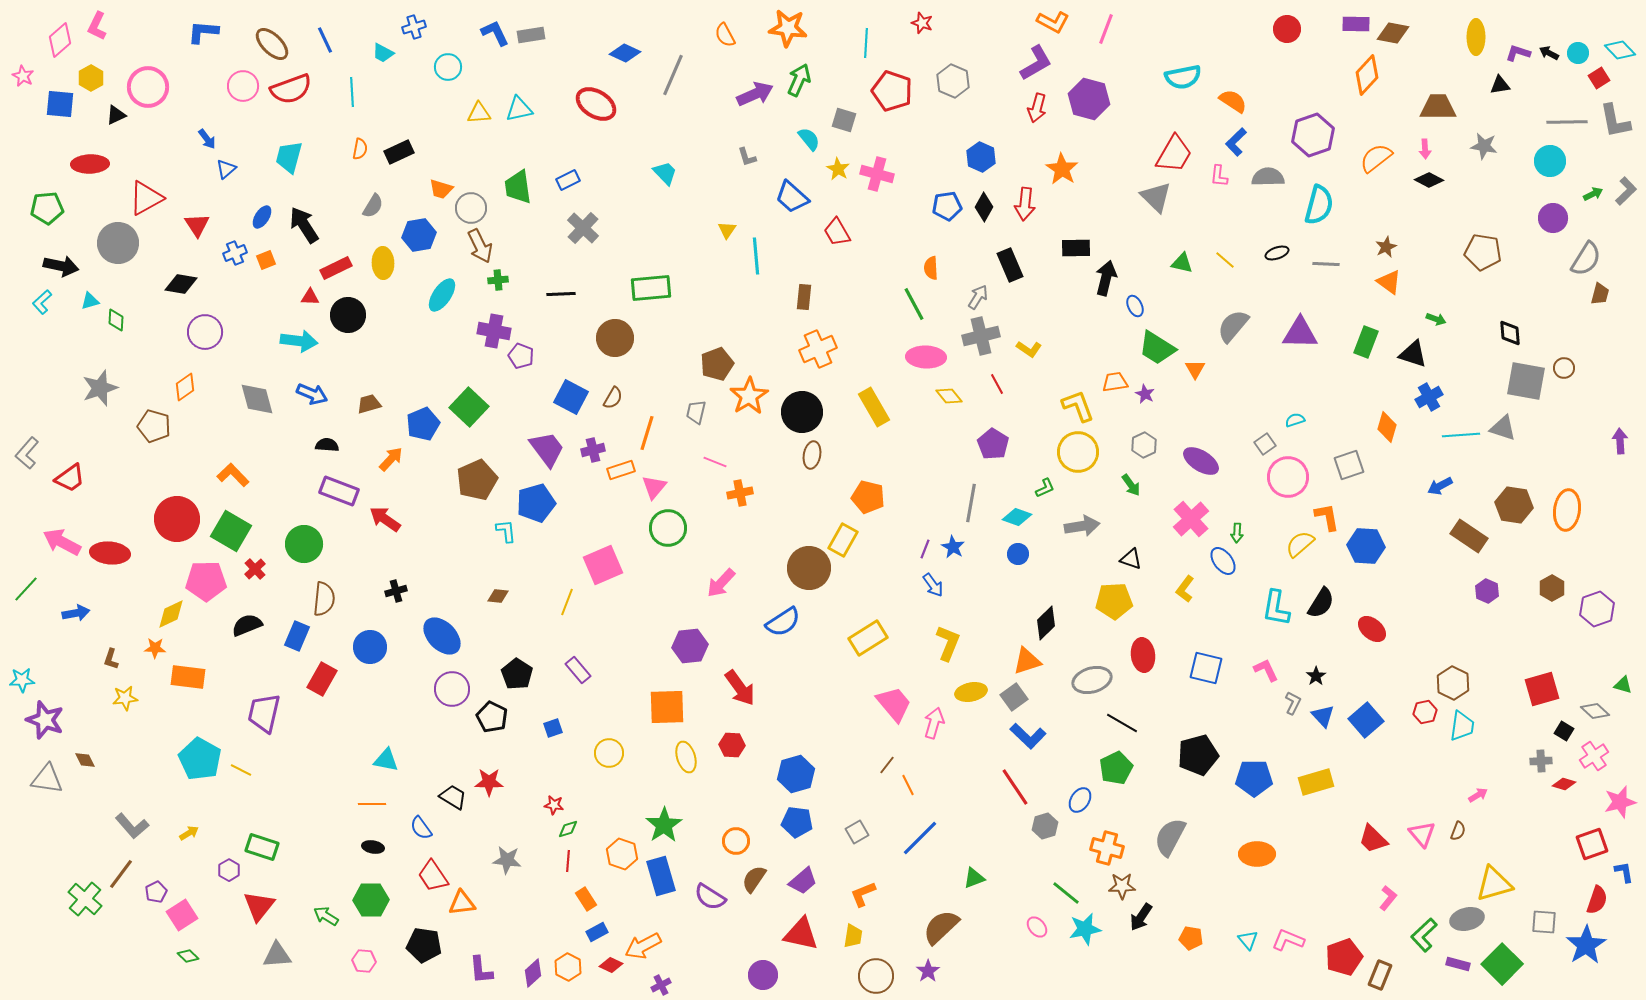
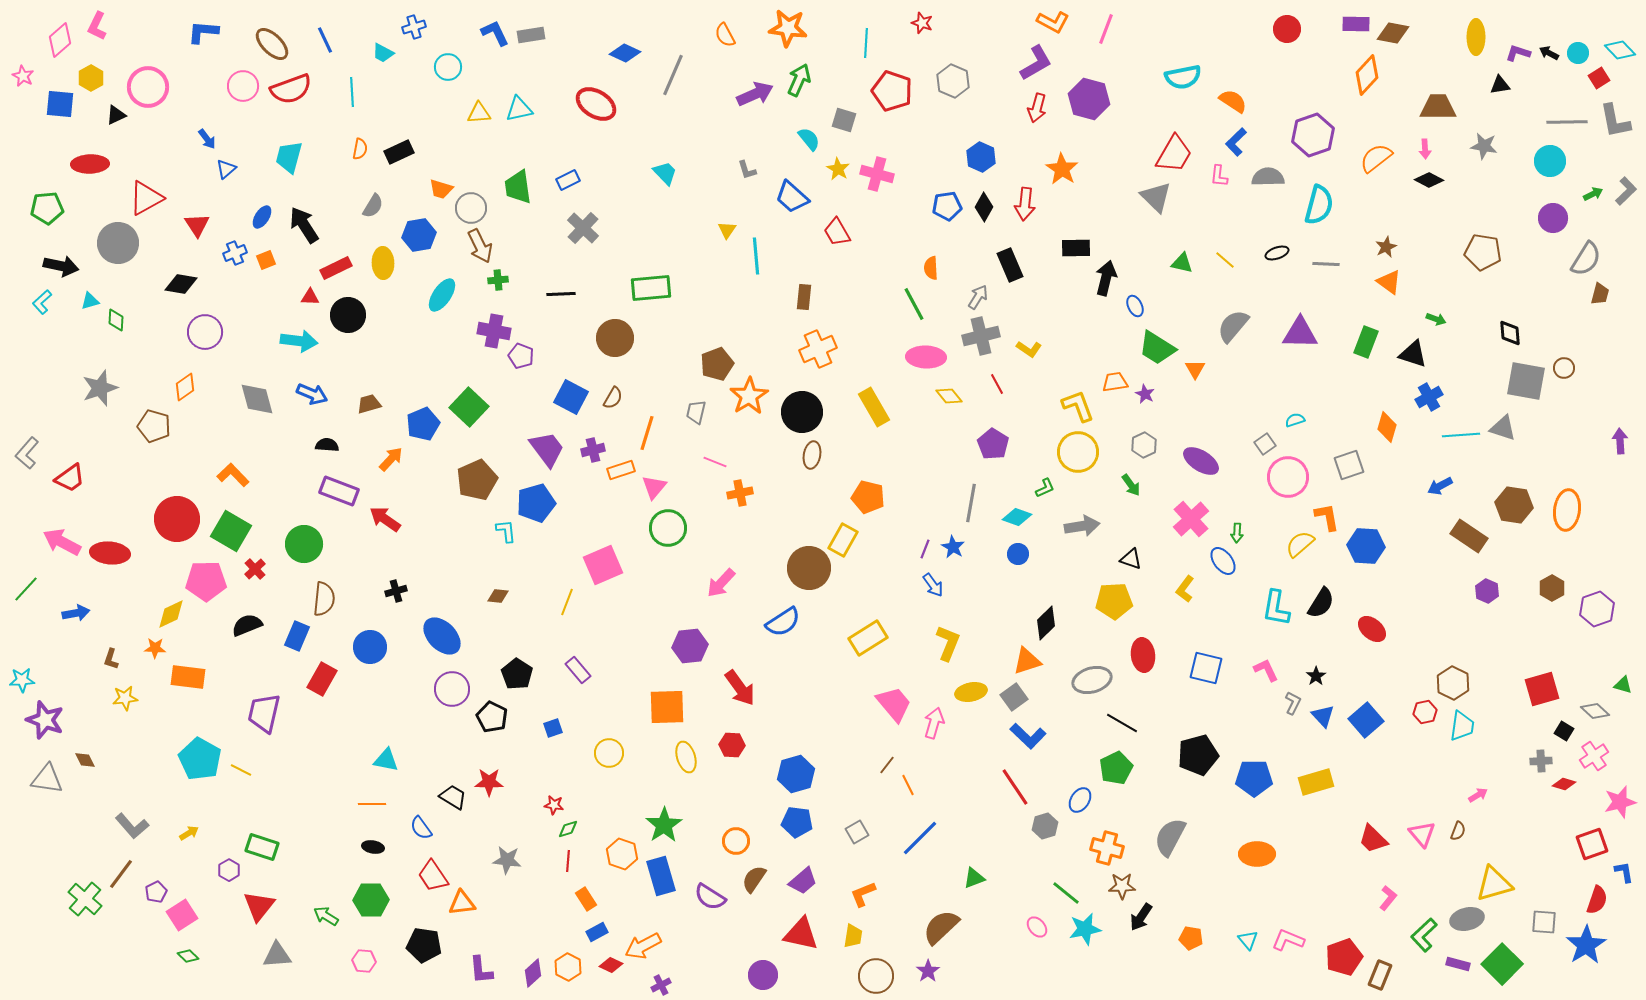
gray L-shape at (747, 157): moved 13 px down
